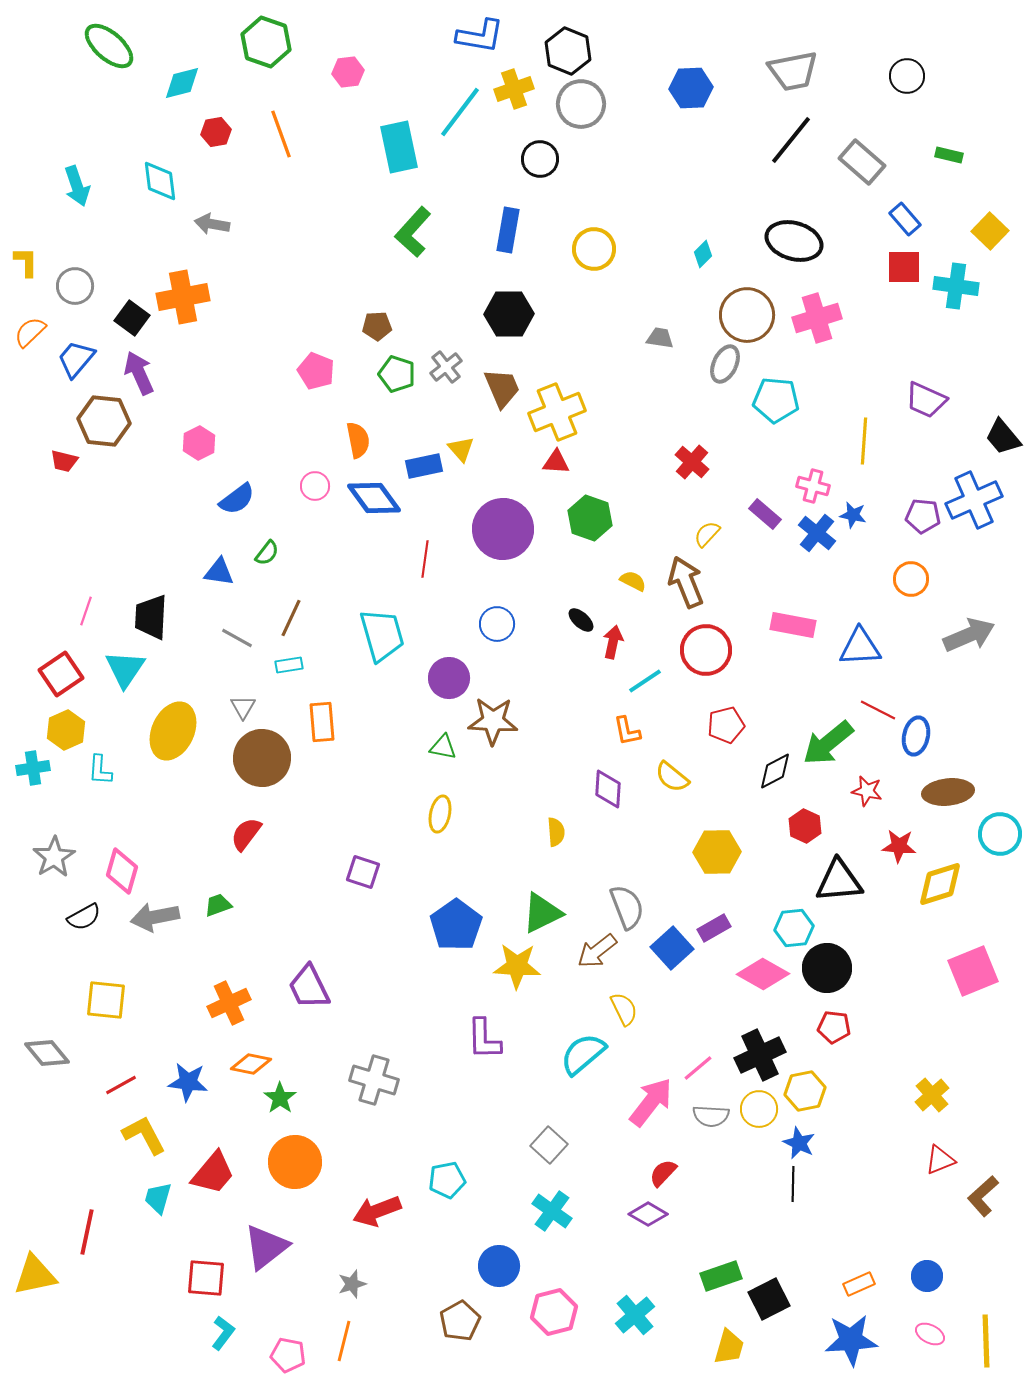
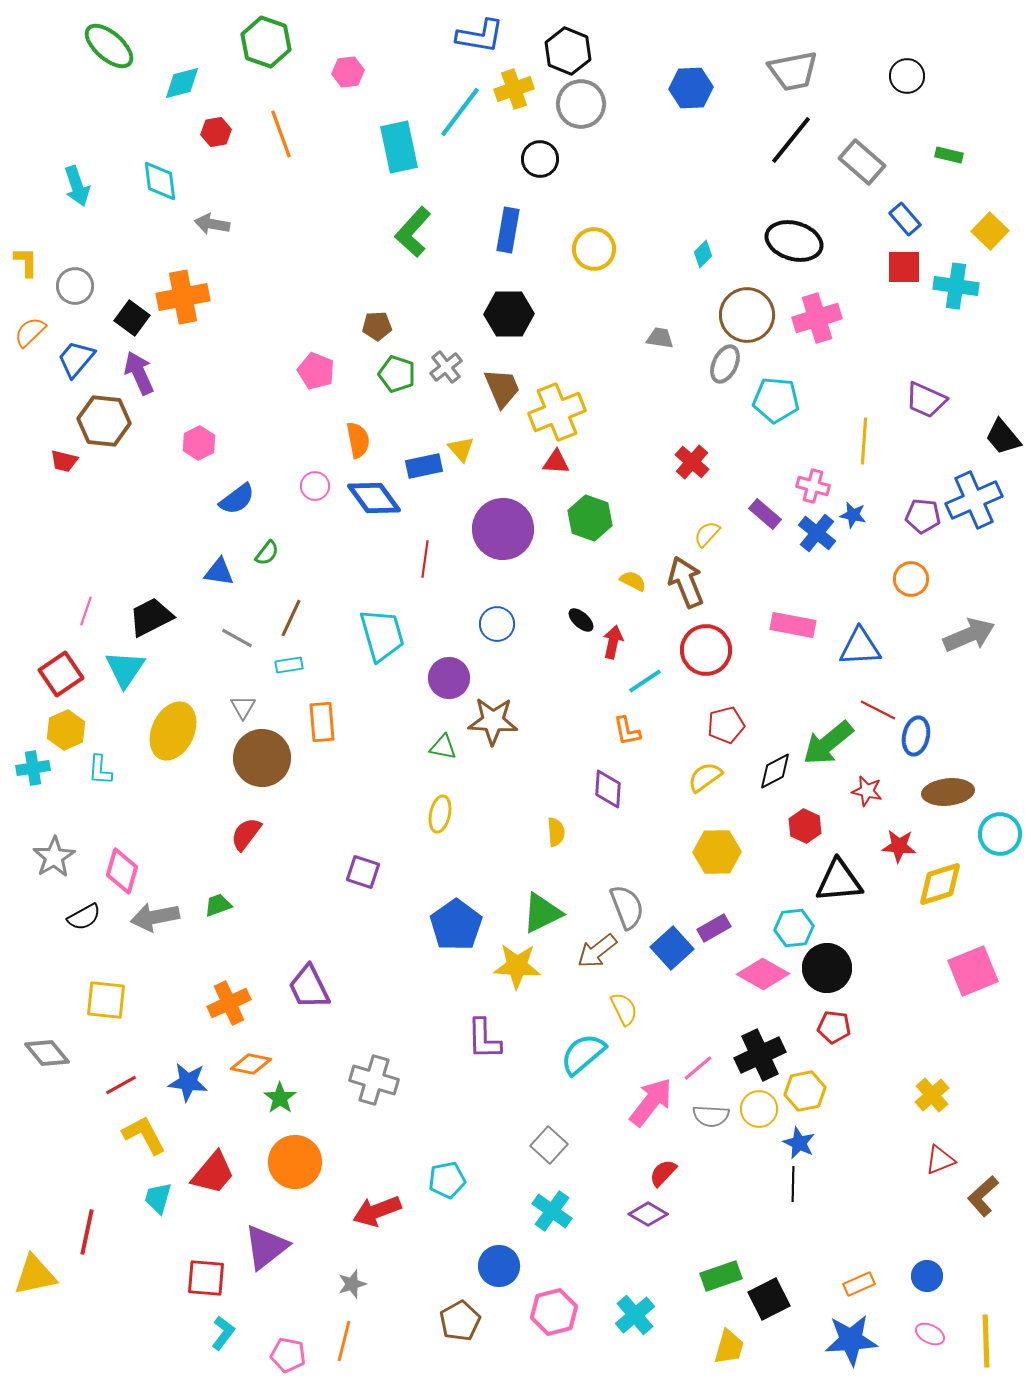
black trapezoid at (151, 617): rotated 60 degrees clockwise
yellow semicircle at (672, 777): moved 33 px right; rotated 105 degrees clockwise
